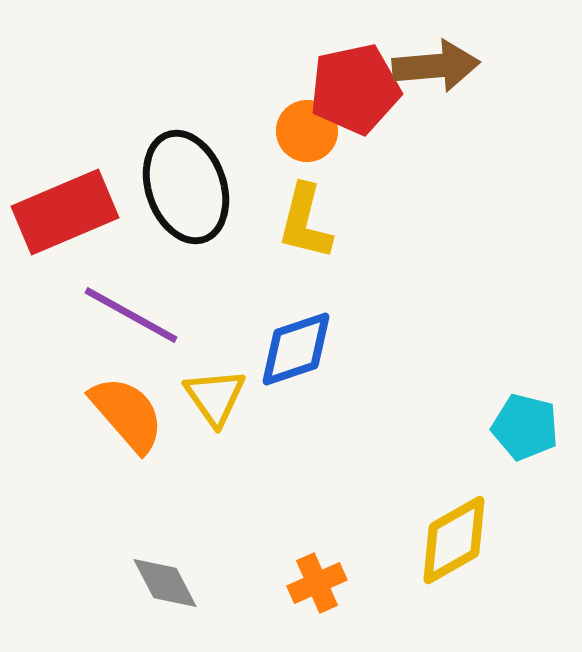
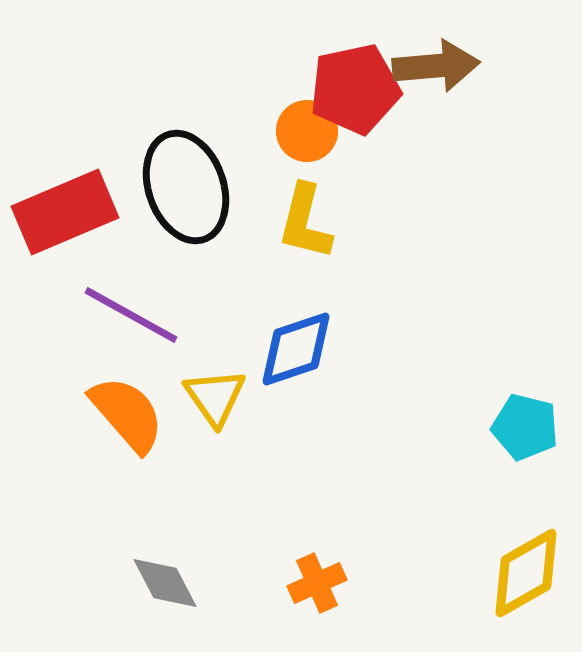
yellow diamond: moved 72 px right, 33 px down
